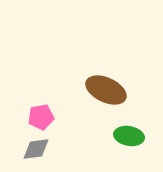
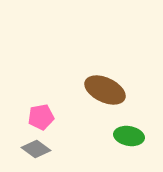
brown ellipse: moved 1 px left
gray diamond: rotated 44 degrees clockwise
